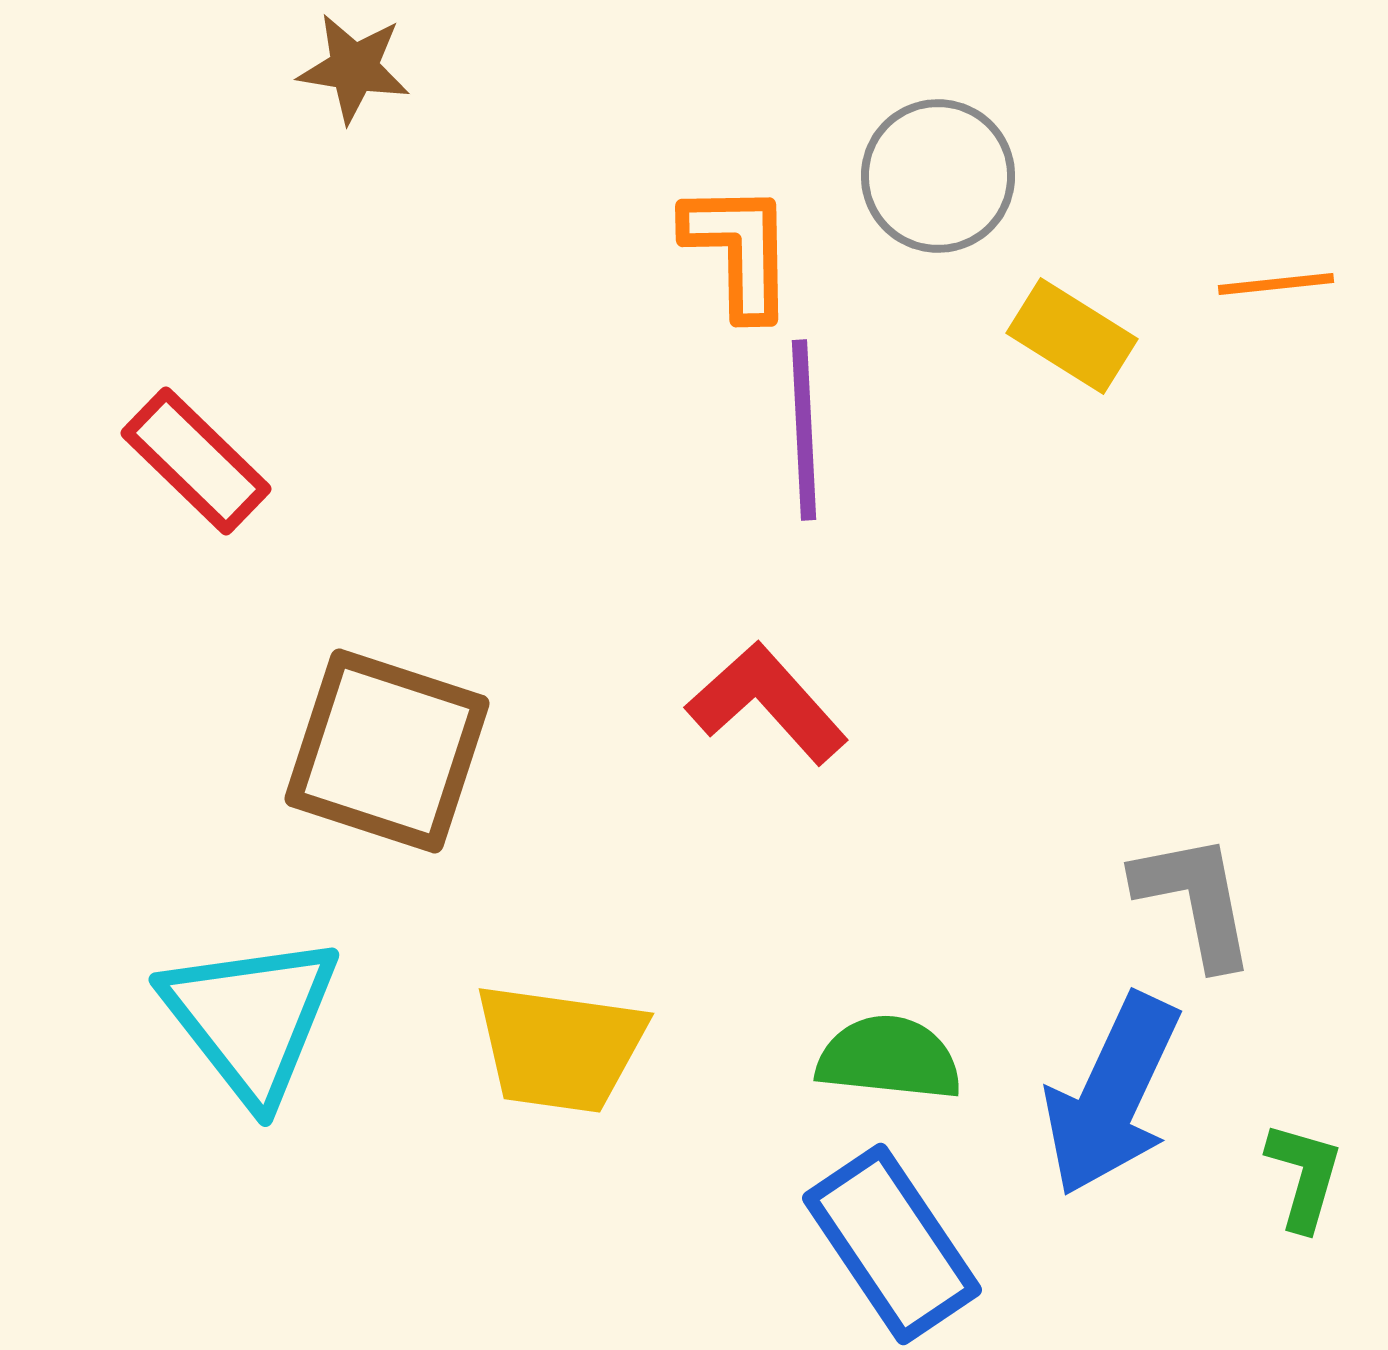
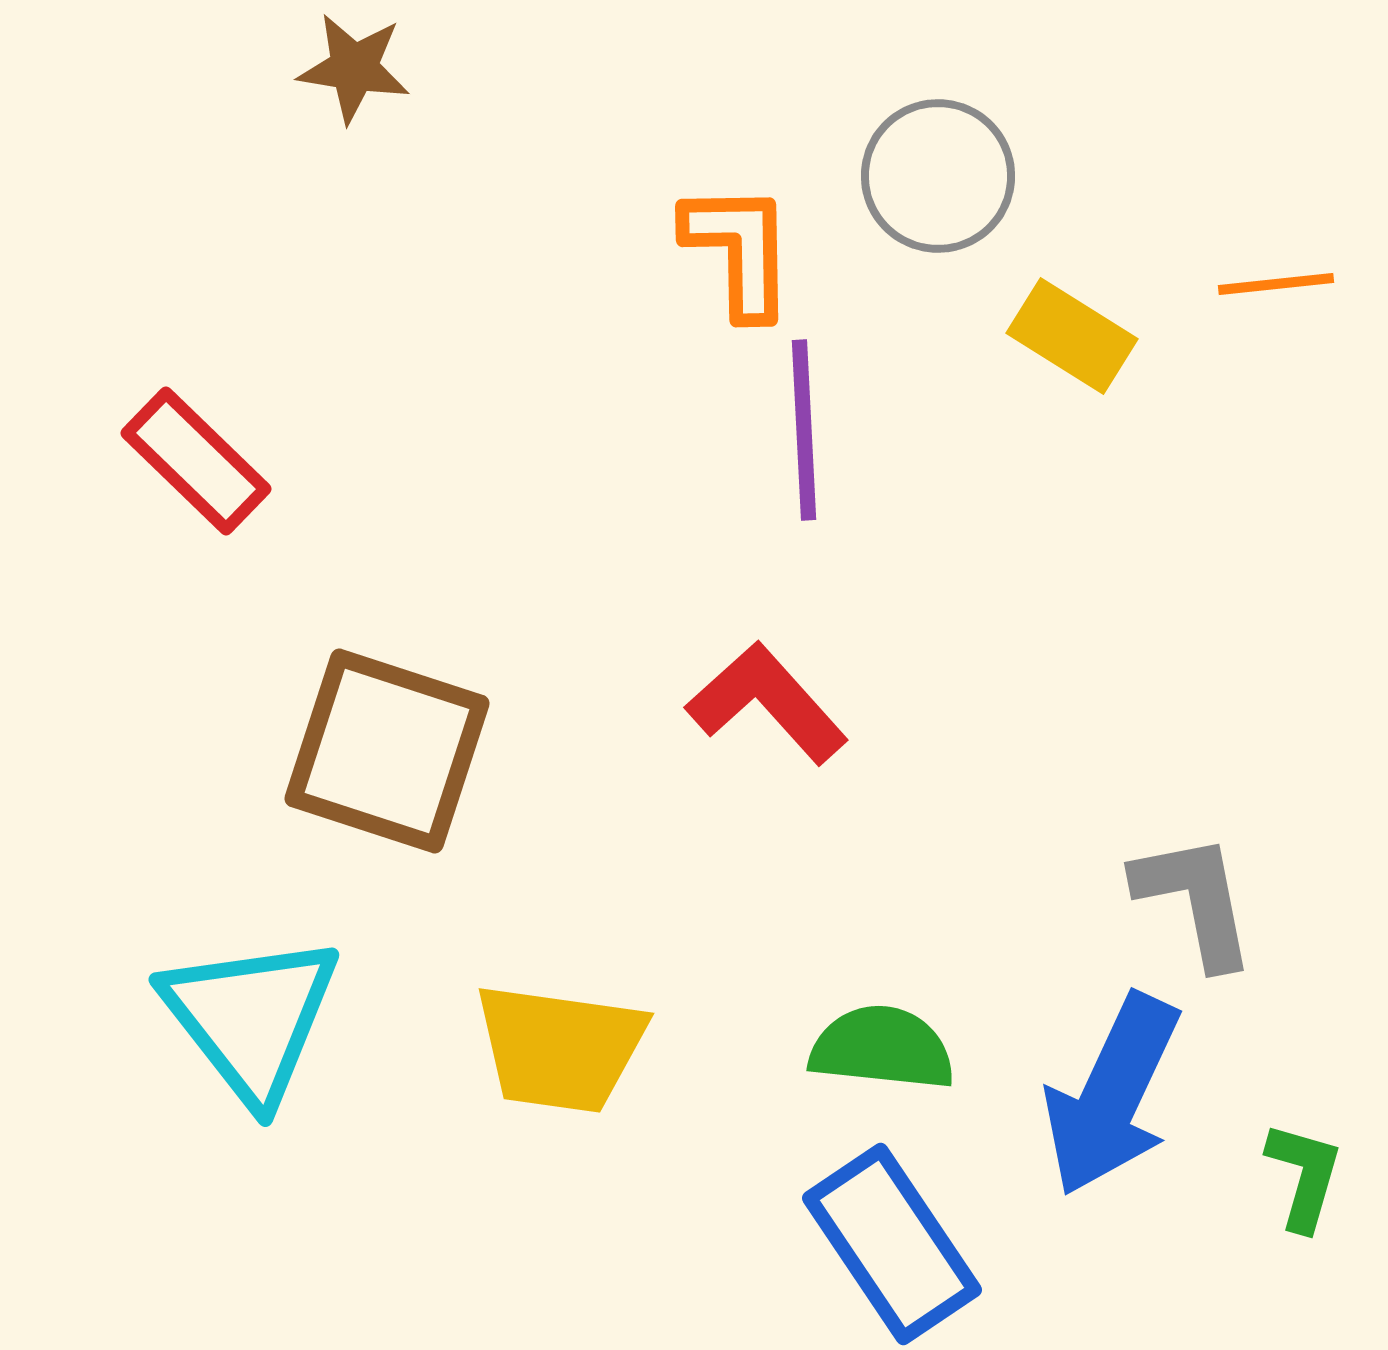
green semicircle: moved 7 px left, 10 px up
